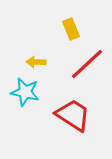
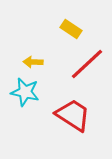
yellow rectangle: rotated 35 degrees counterclockwise
yellow arrow: moved 3 px left
